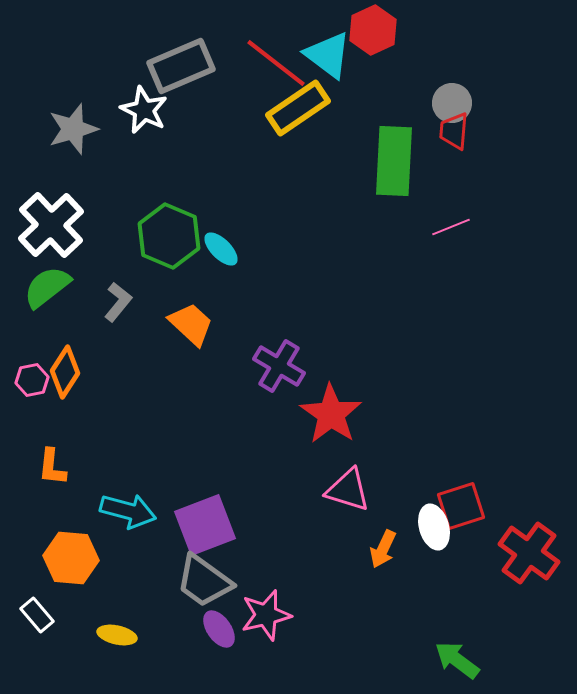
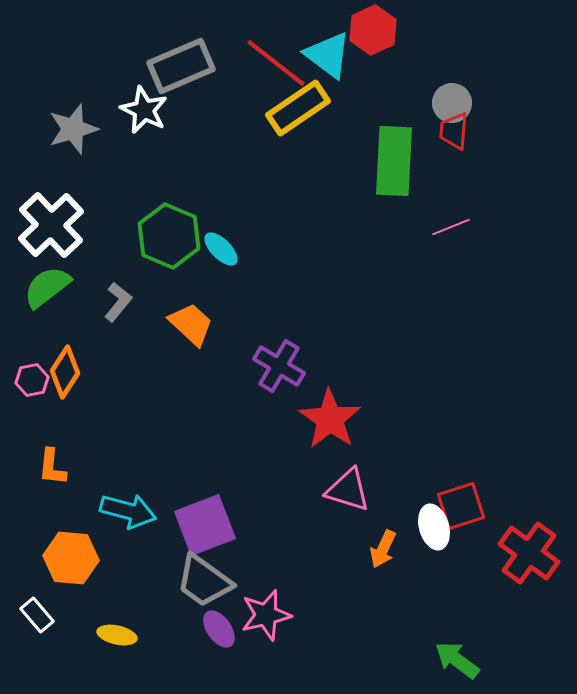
red star: moved 1 px left, 5 px down
